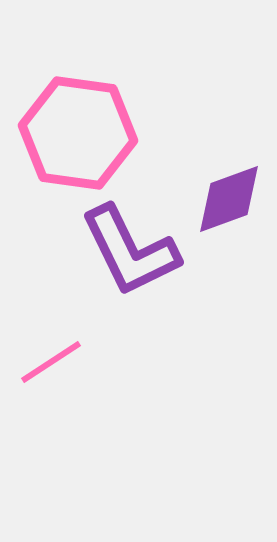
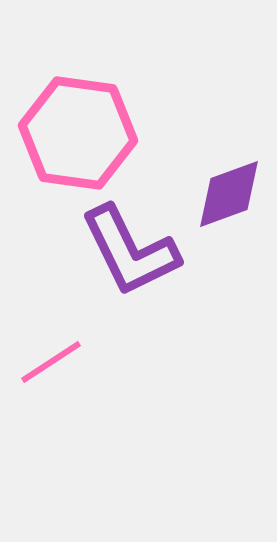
purple diamond: moved 5 px up
